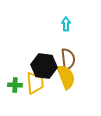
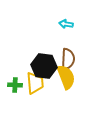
cyan arrow: rotated 80 degrees counterclockwise
brown semicircle: rotated 10 degrees clockwise
